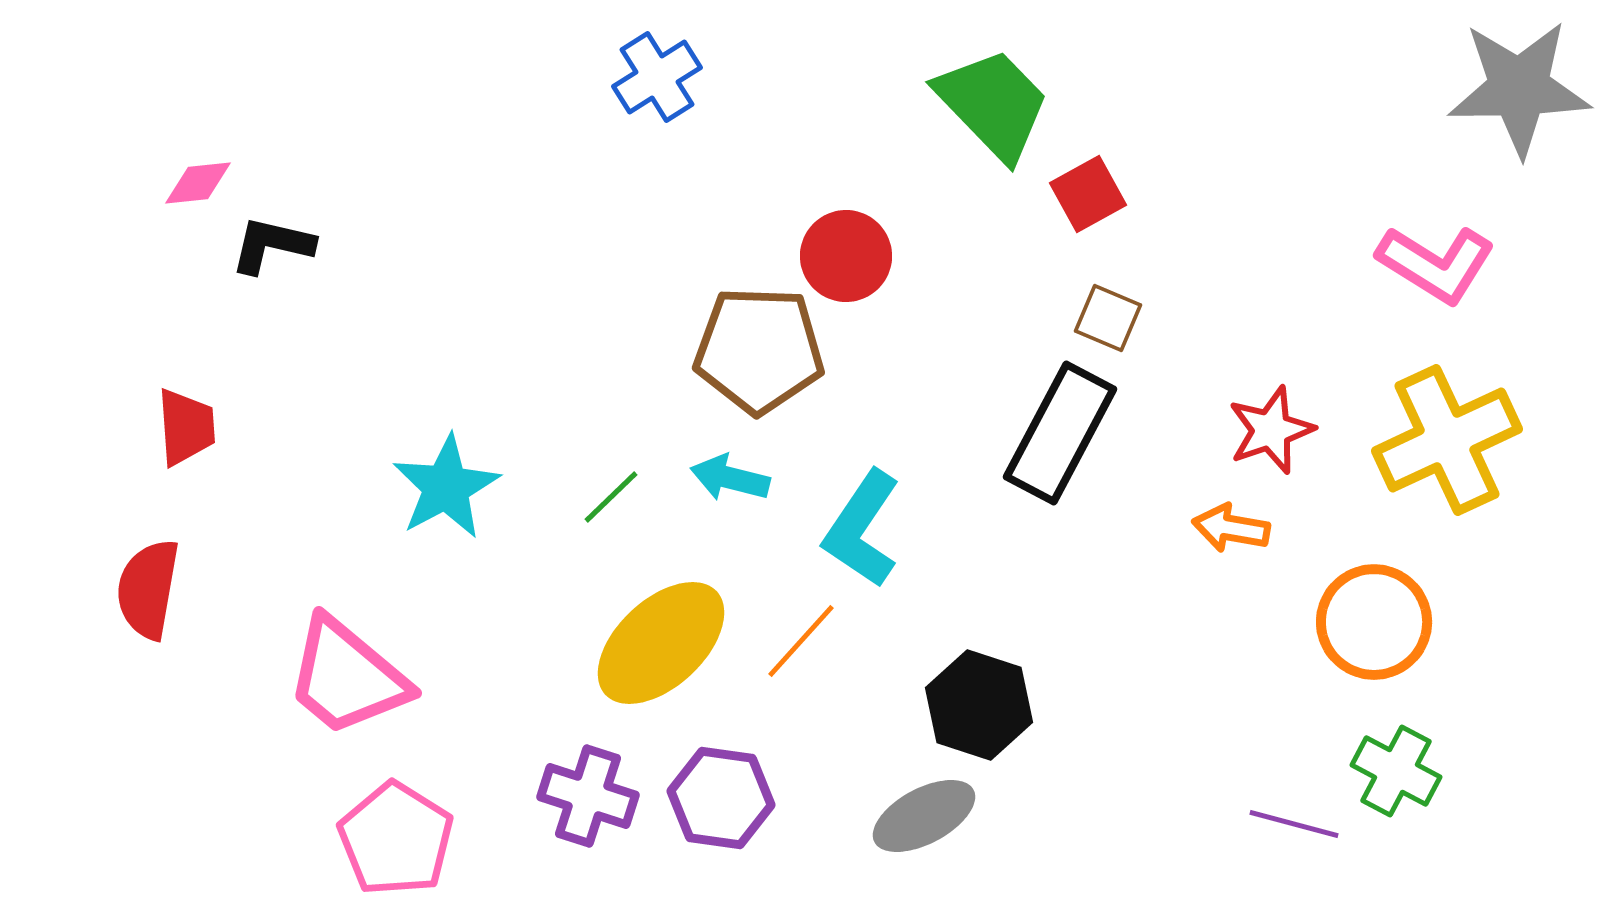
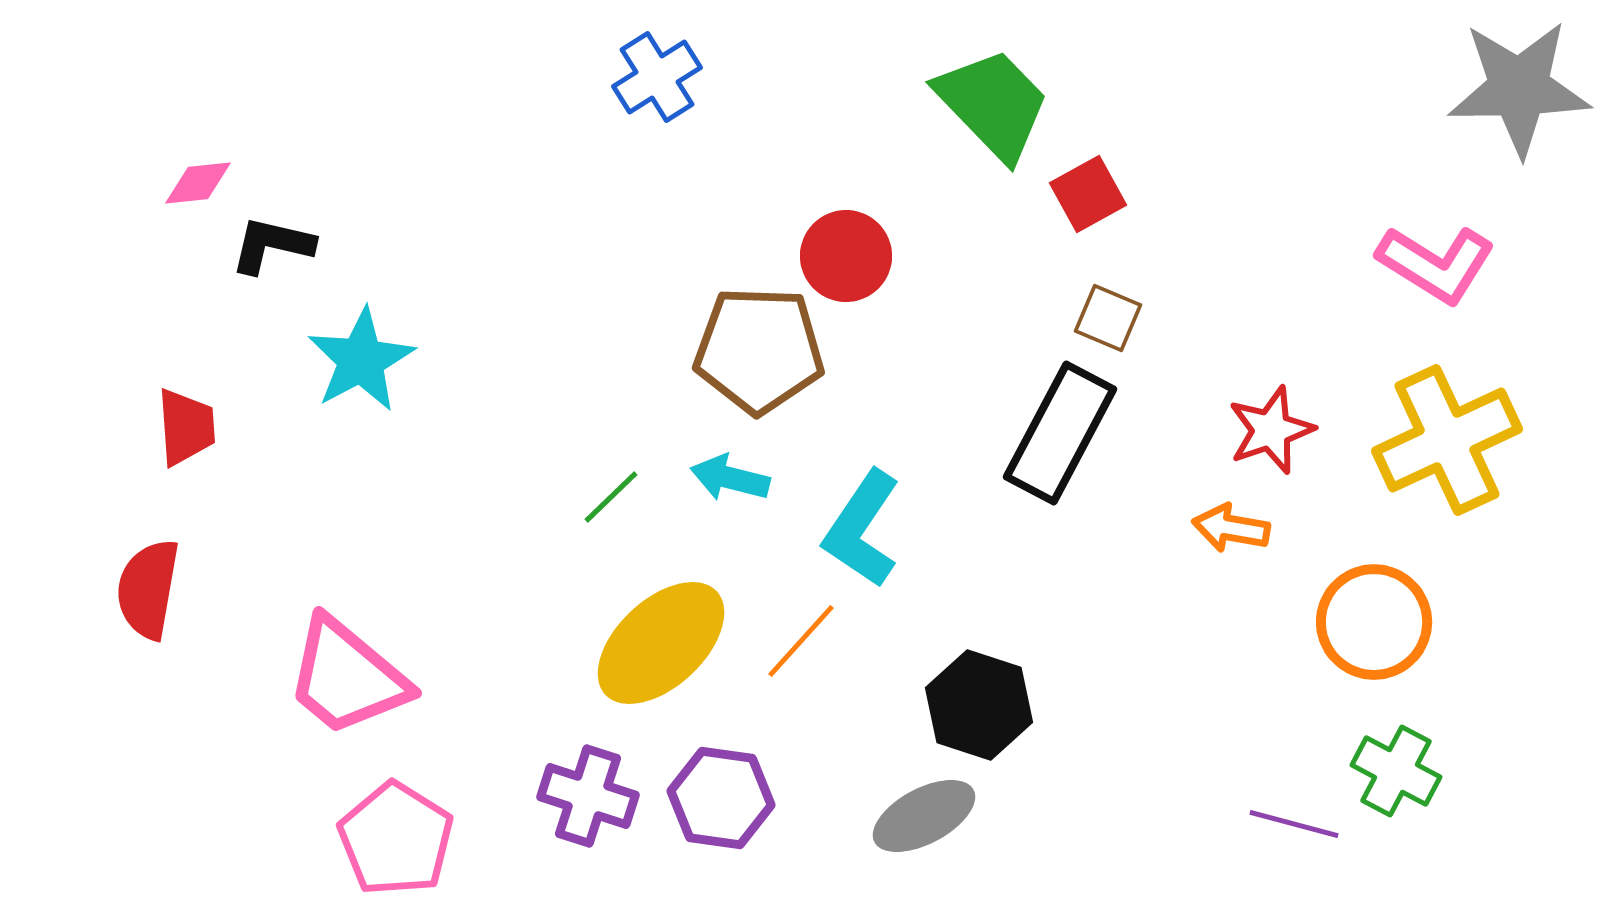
cyan star: moved 85 px left, 127 px up
